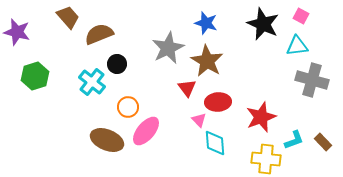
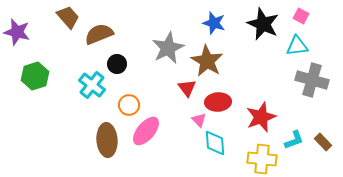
blue star: moved 8 px right
cyan cross: moved 3 px down
orange circle: moved 1 px right, 2 px up
brown ellipse: rotated 64 degrees clockwise
yellow cross: moved 4 px left
